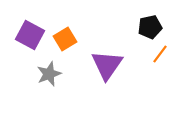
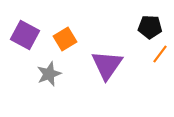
black pentagon: rotated 15 degrees clockwise
purple square: moved 5 px left
